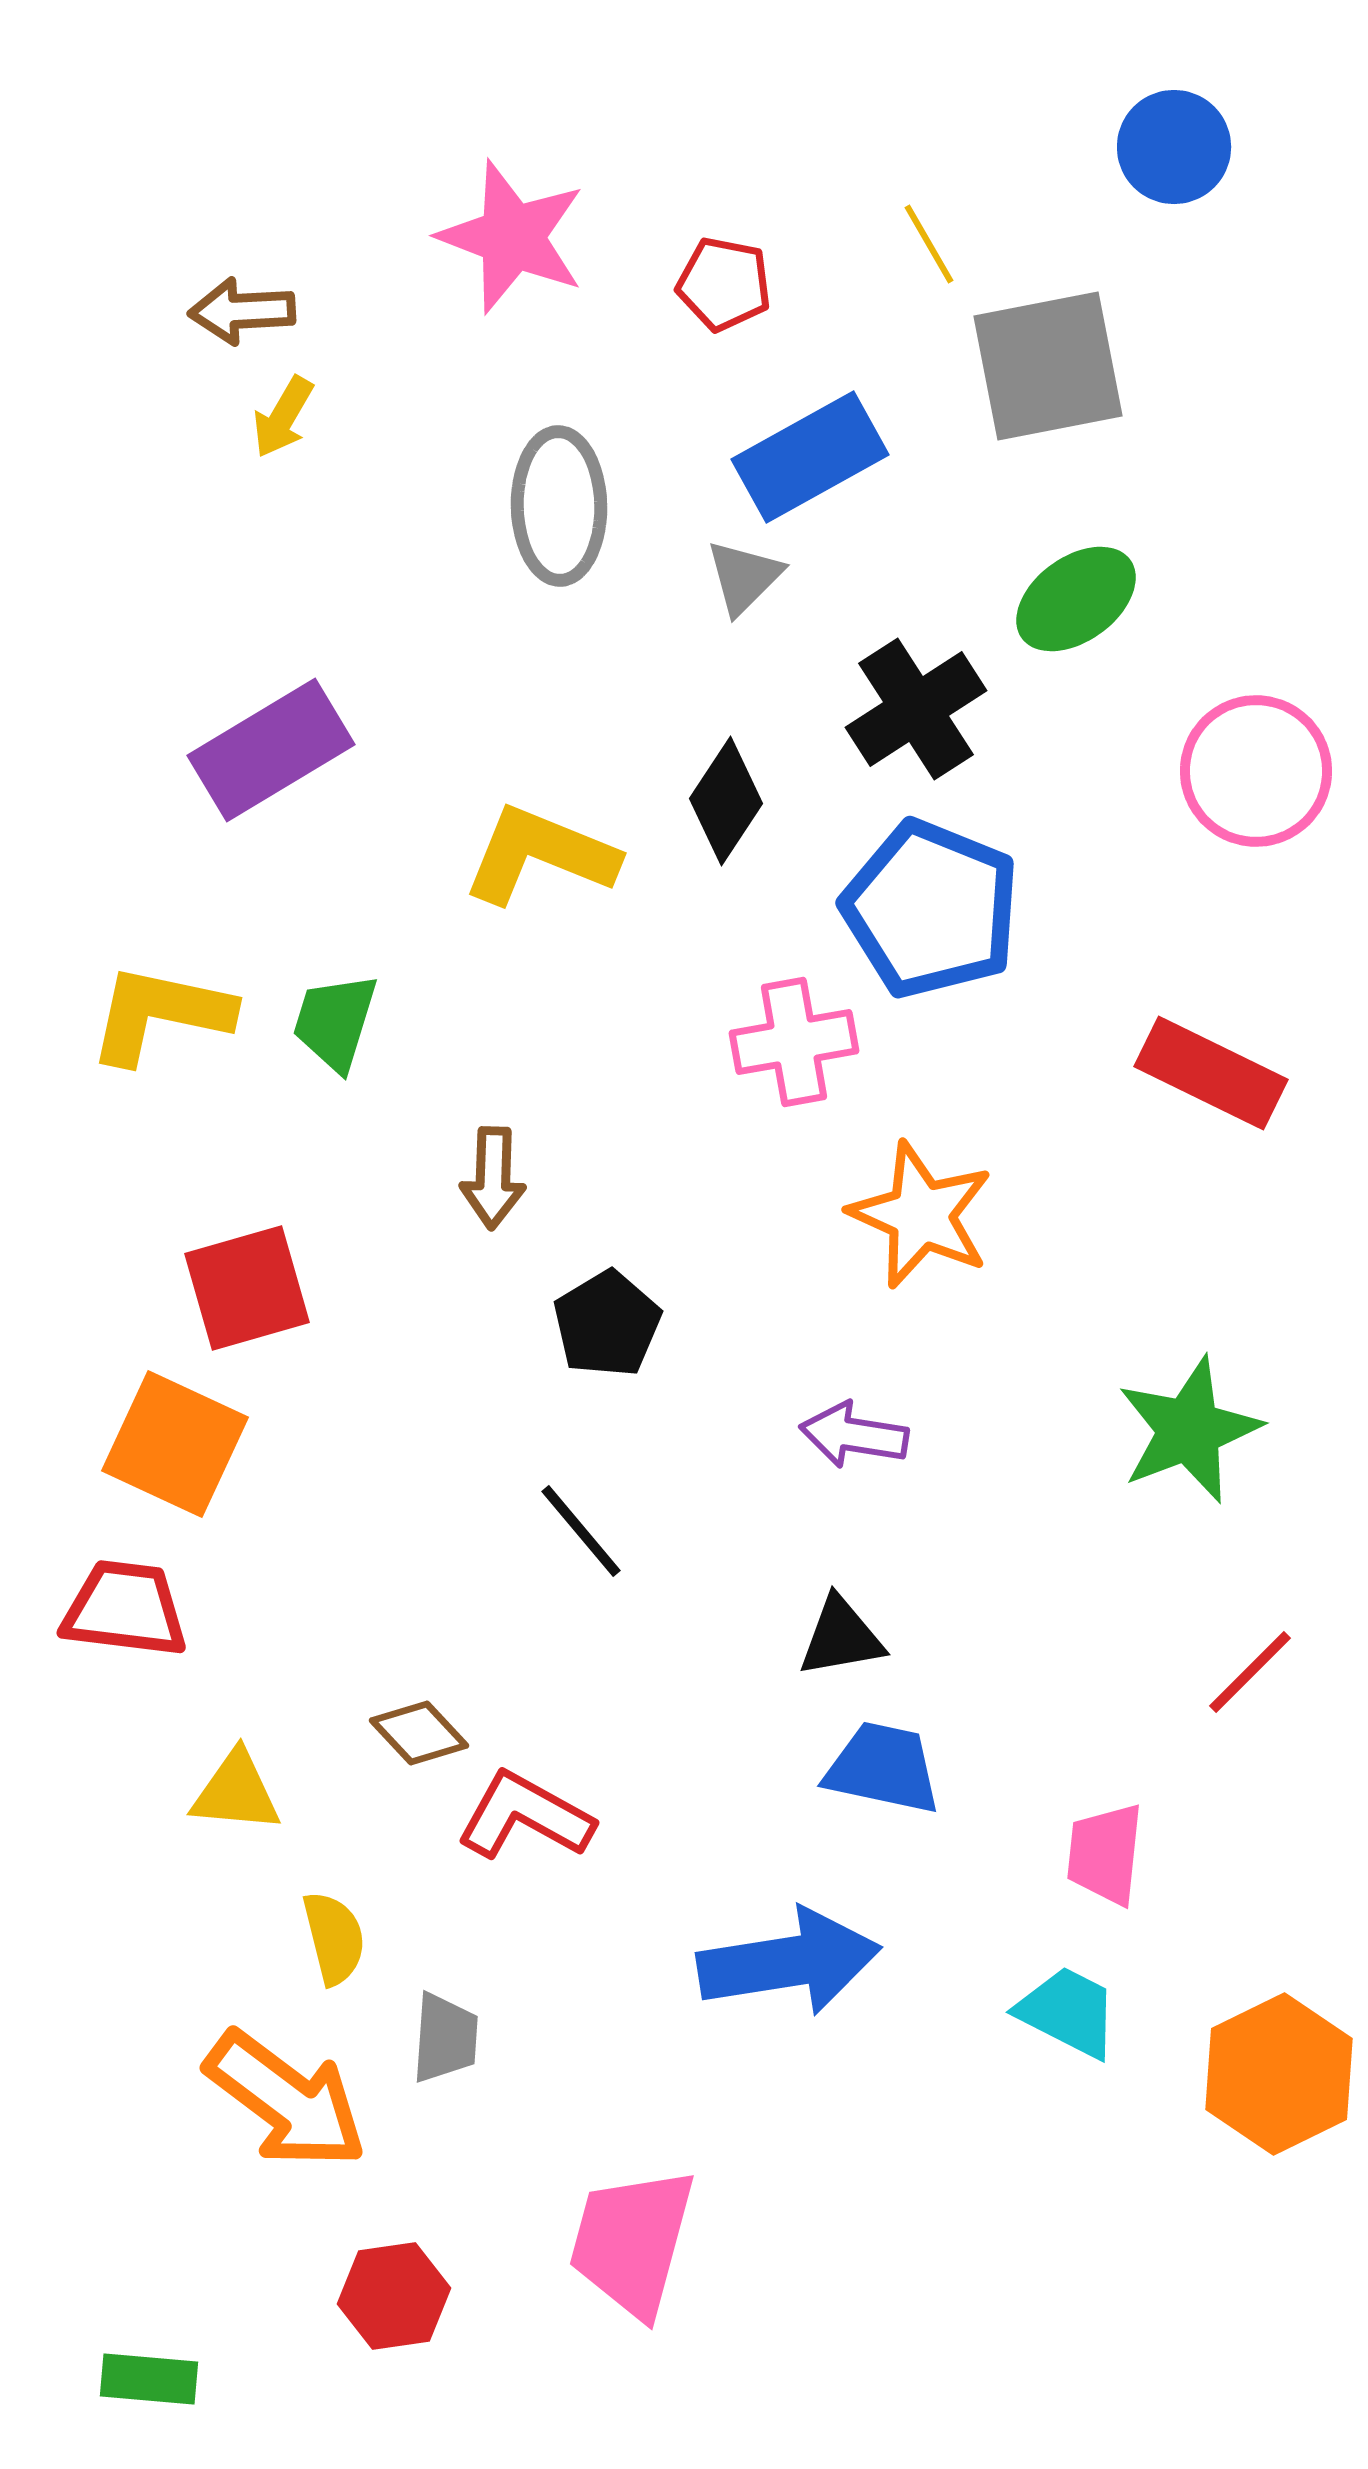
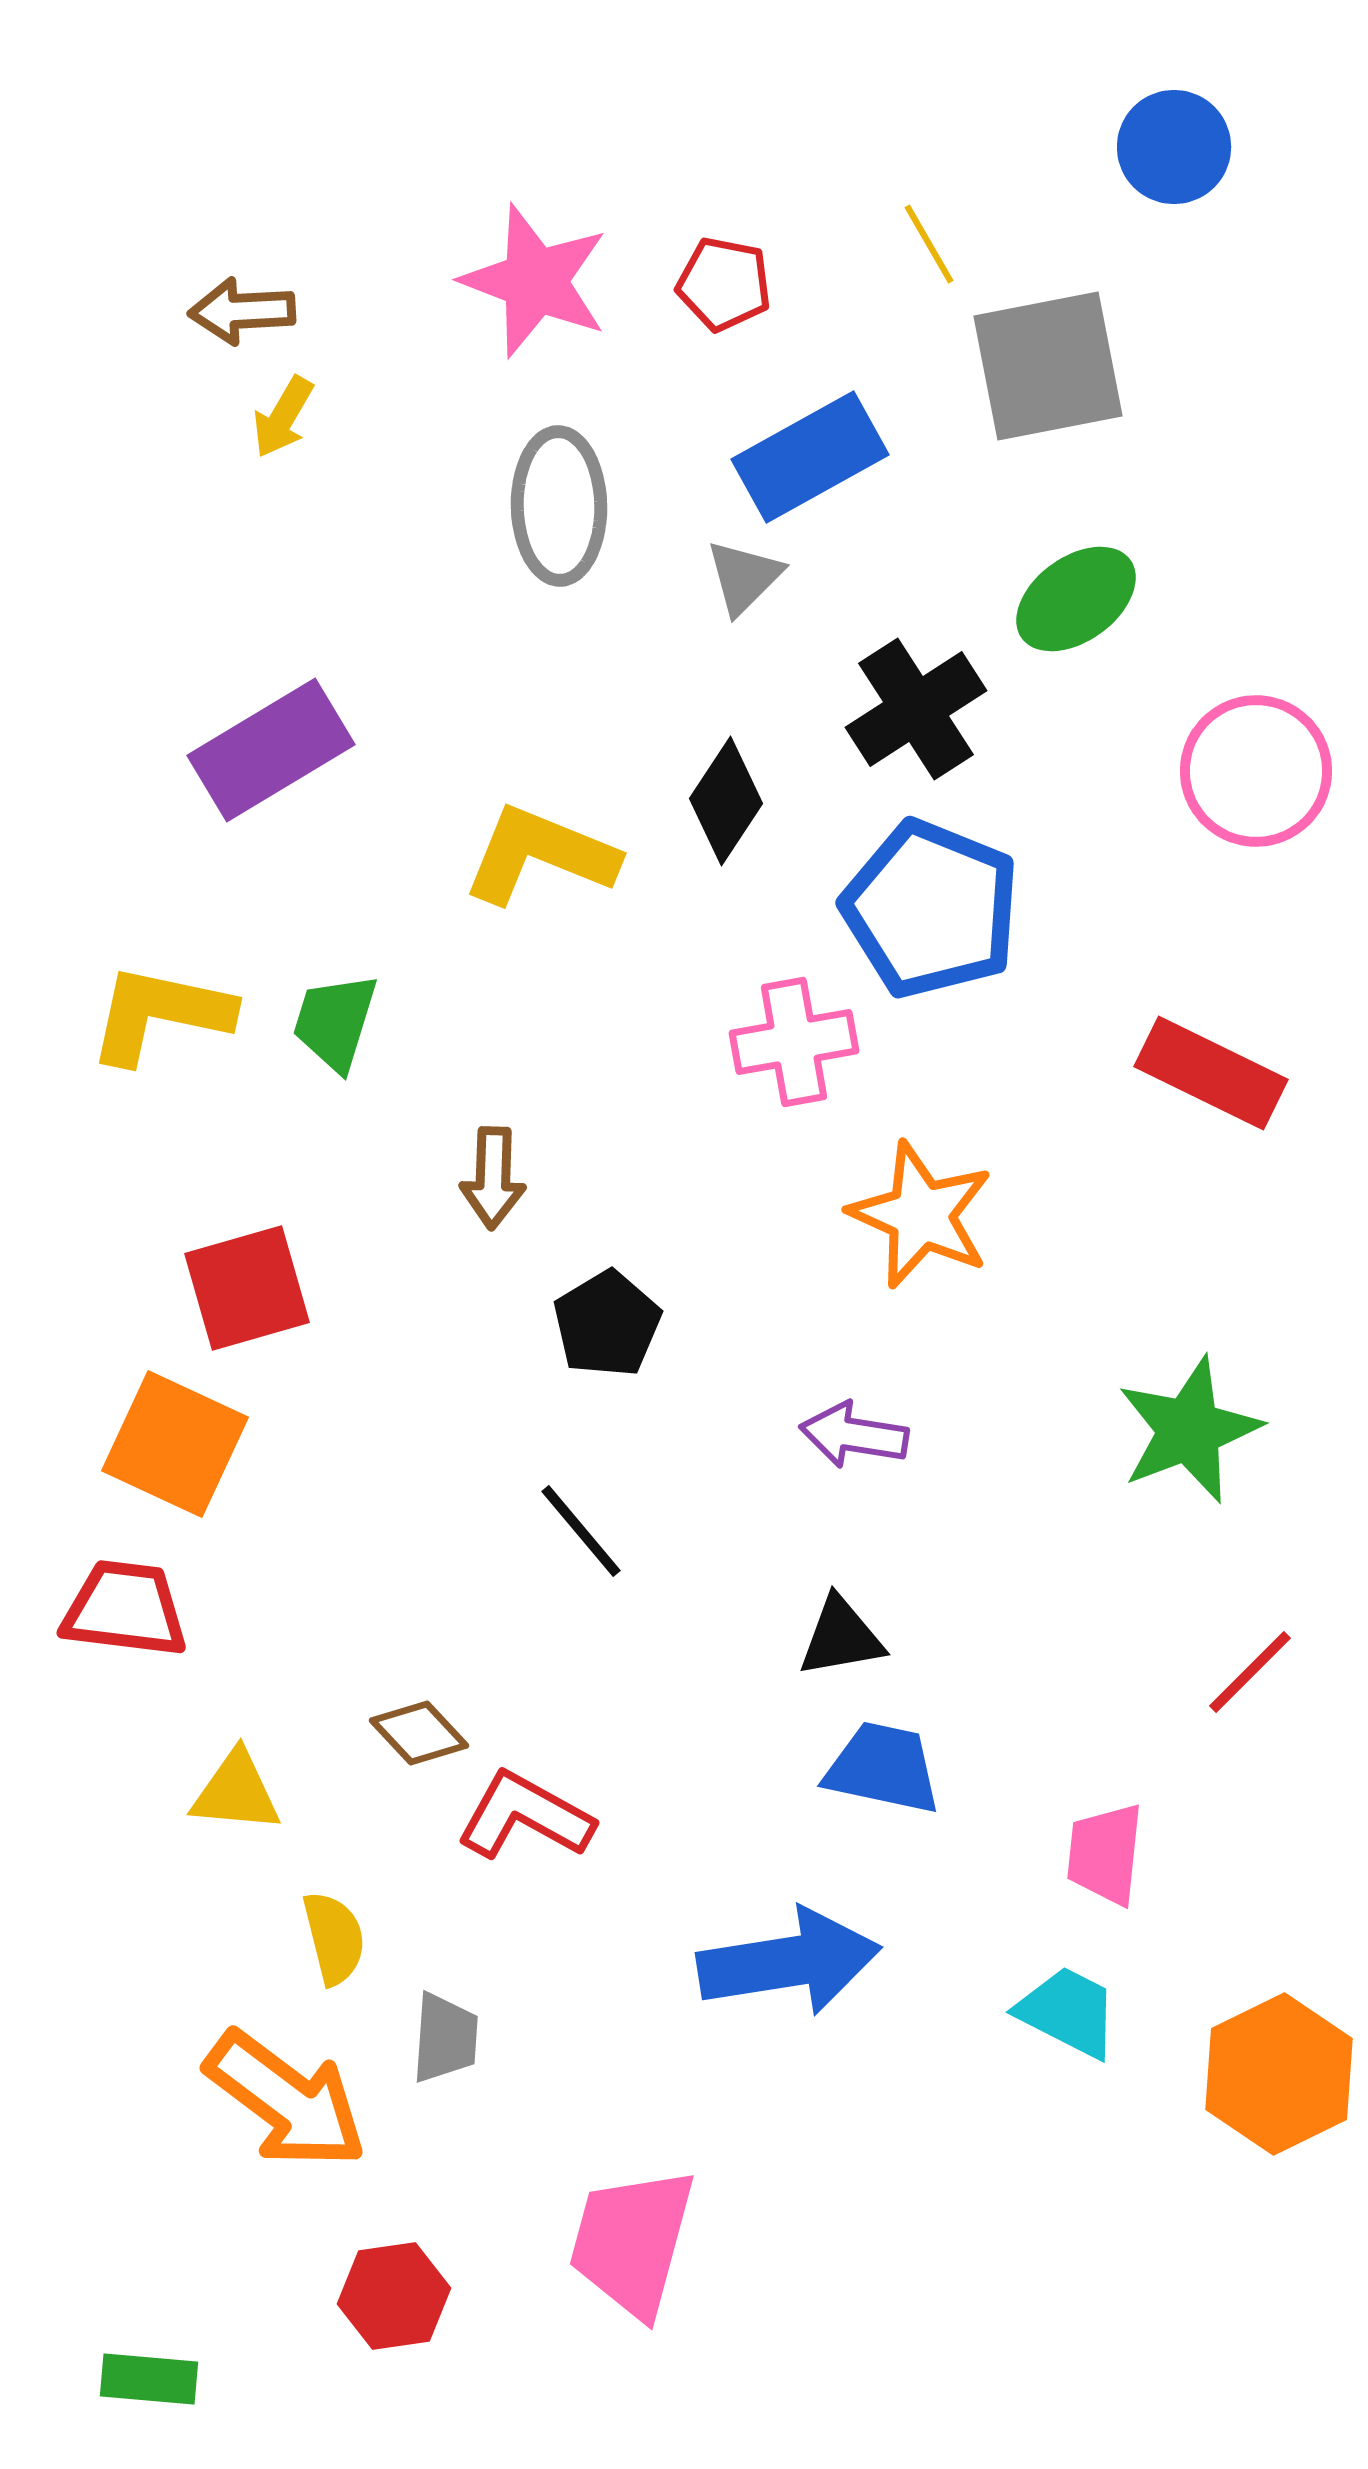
pink star at (512, 237): moved 23 px right, 44 px down
